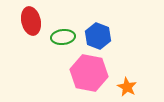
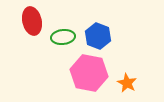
red ellipse: moved 1 px right
orange star: moved 4 px up
